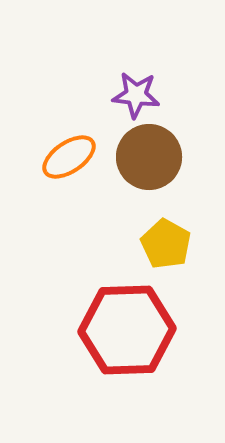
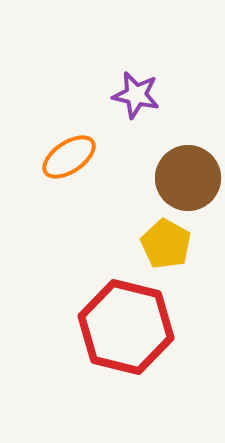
purple star: rotated 6 degrees clockwise
brown circle: moved 39 px right, 21 px down
red hexagon: moved 1 px left, 3 px up; rotated 16 degrees clockwise
